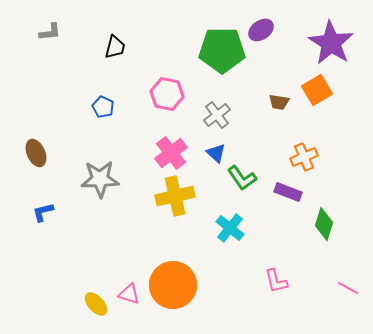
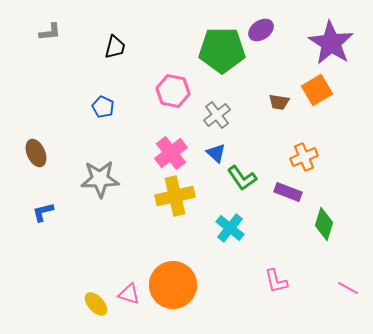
pink hexagon: moved 6 px right, 3 px up
